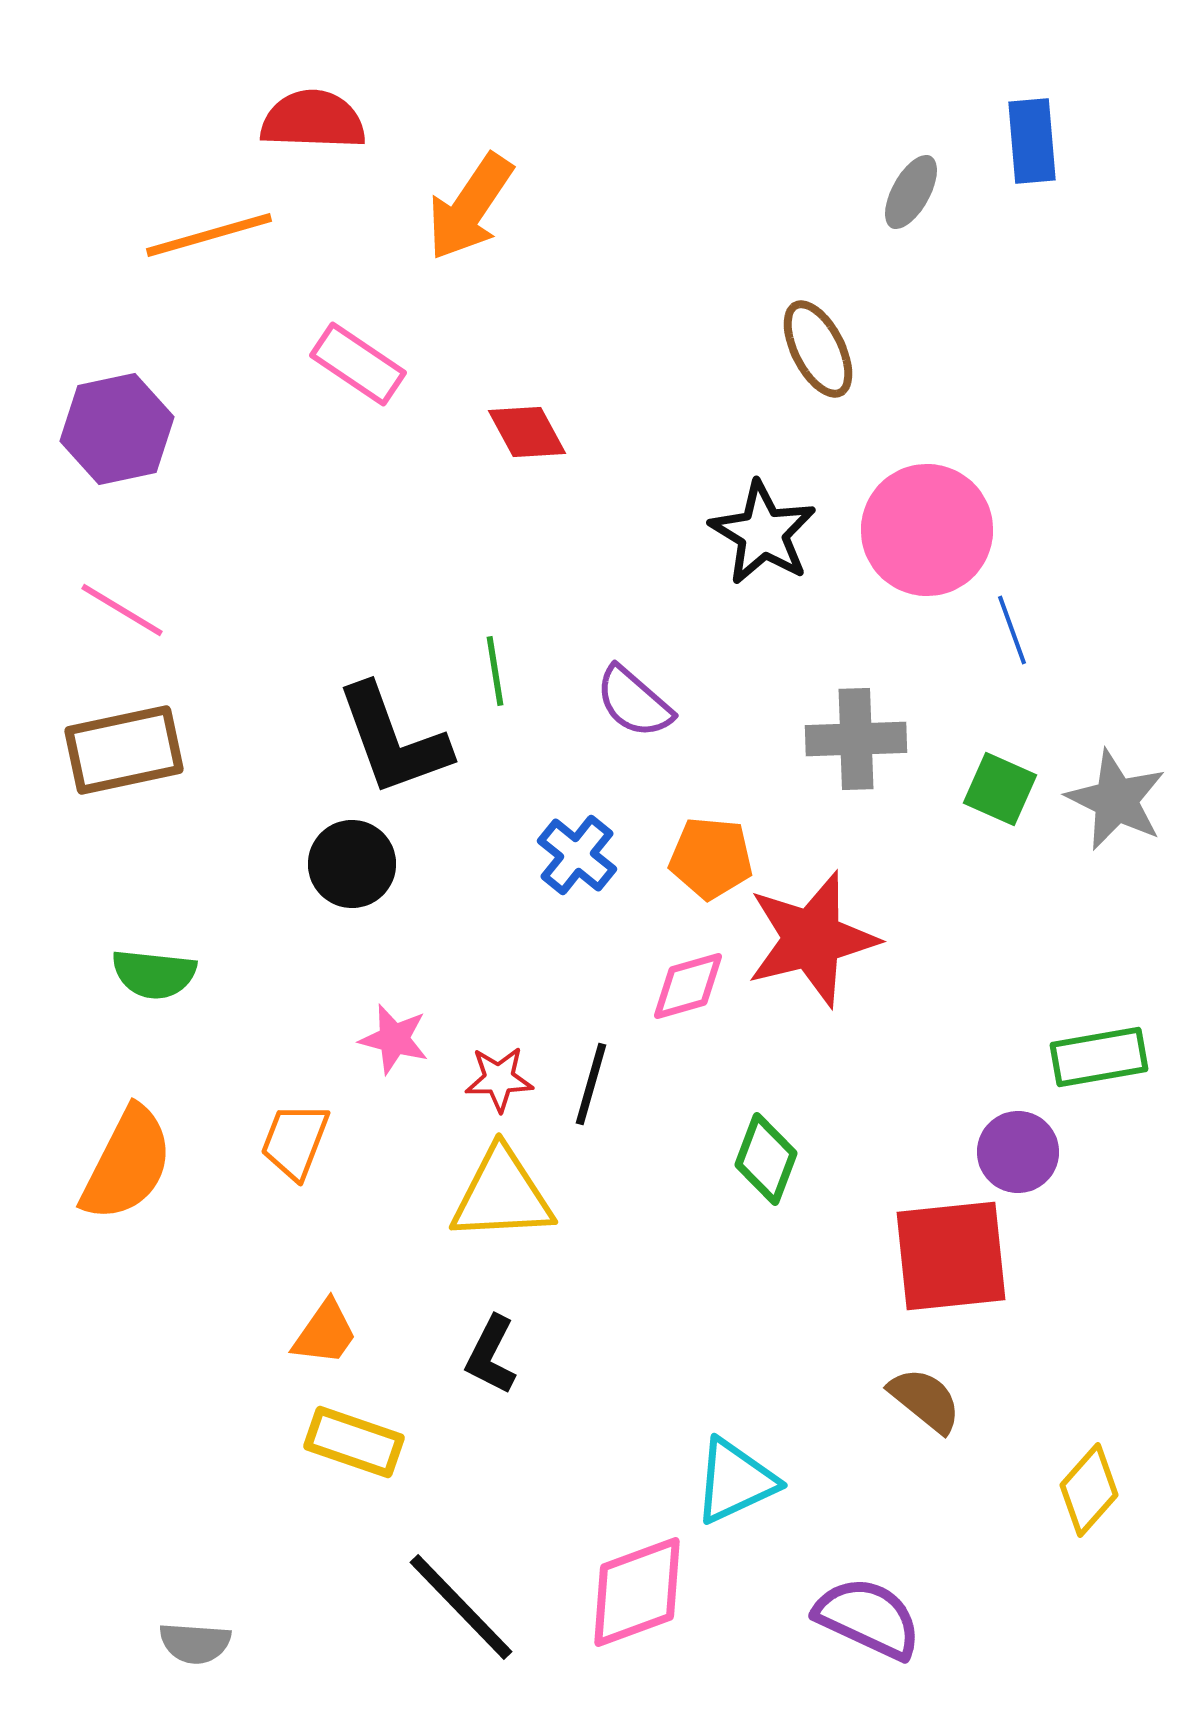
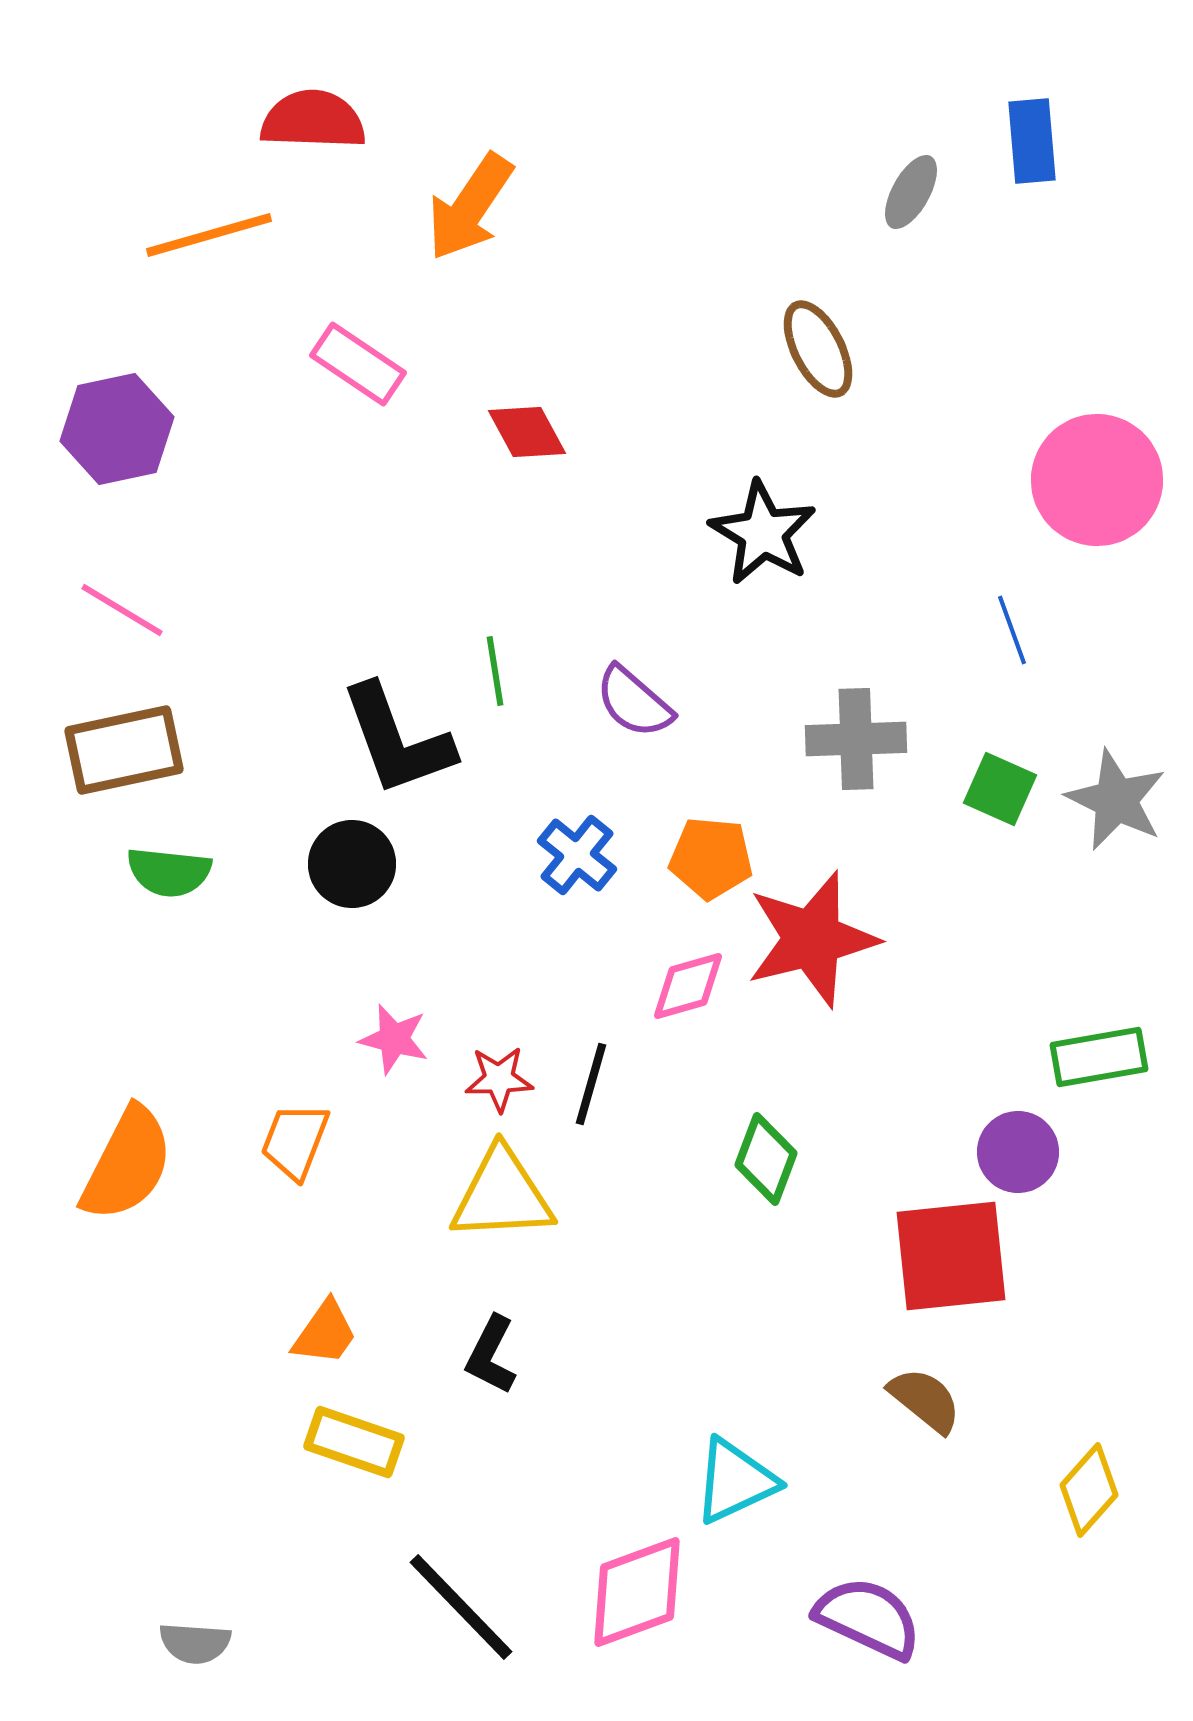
pink circle at (927, 530): moved 170 px right, 50 px up
black L-shape at (393, 740): moved 4 px right
green semicircle at (154, 974): moved 15 px right, 102 px up
